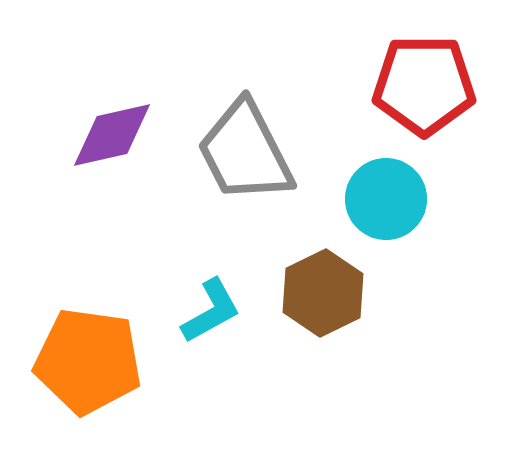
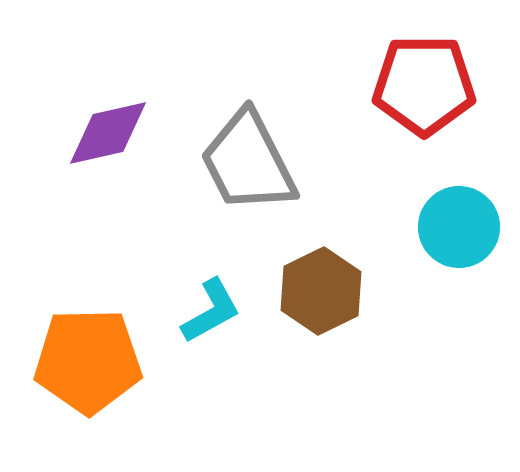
purple diamond: moved 4 px left, 2 px up
gray trapezoid: moved 3 px right, 10 px down
cyan circle: moved 73 px right, 28 px down
brown hexagon: moved 2 px left, 2 px up
orange pentagon: rotated 9 degrees counterclockwise
